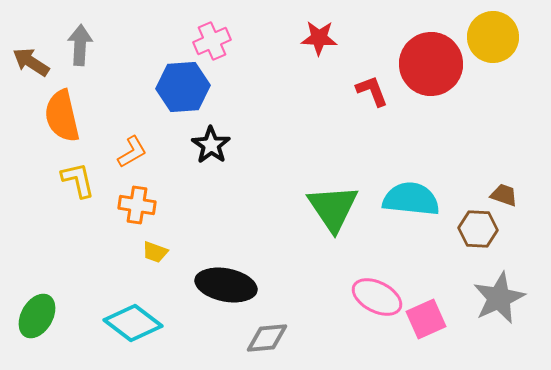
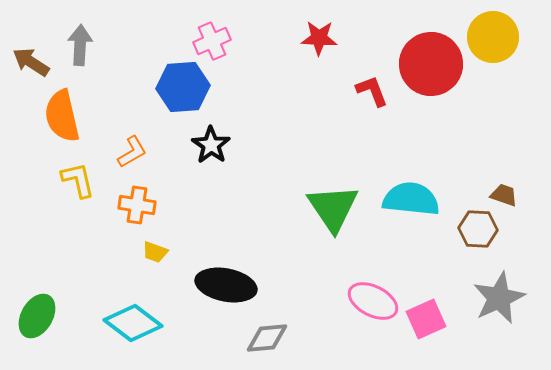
pink ellipse: moved 4 px left, 4 px down
